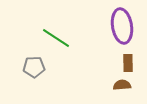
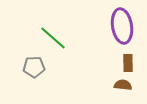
green line: moved 3 px left; rotated 8 degrees clockwise
brown semicircle: moved 1 px right; rotated 12 degrees clockwise
